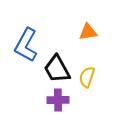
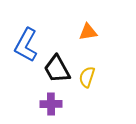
purple cross: moved 7 px left, 4 px down
